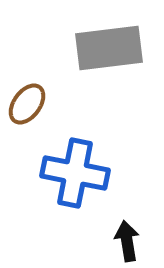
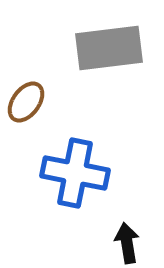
brown ellipse: moved 1 px left, 2 px up
black arrow: moved 2 px down
